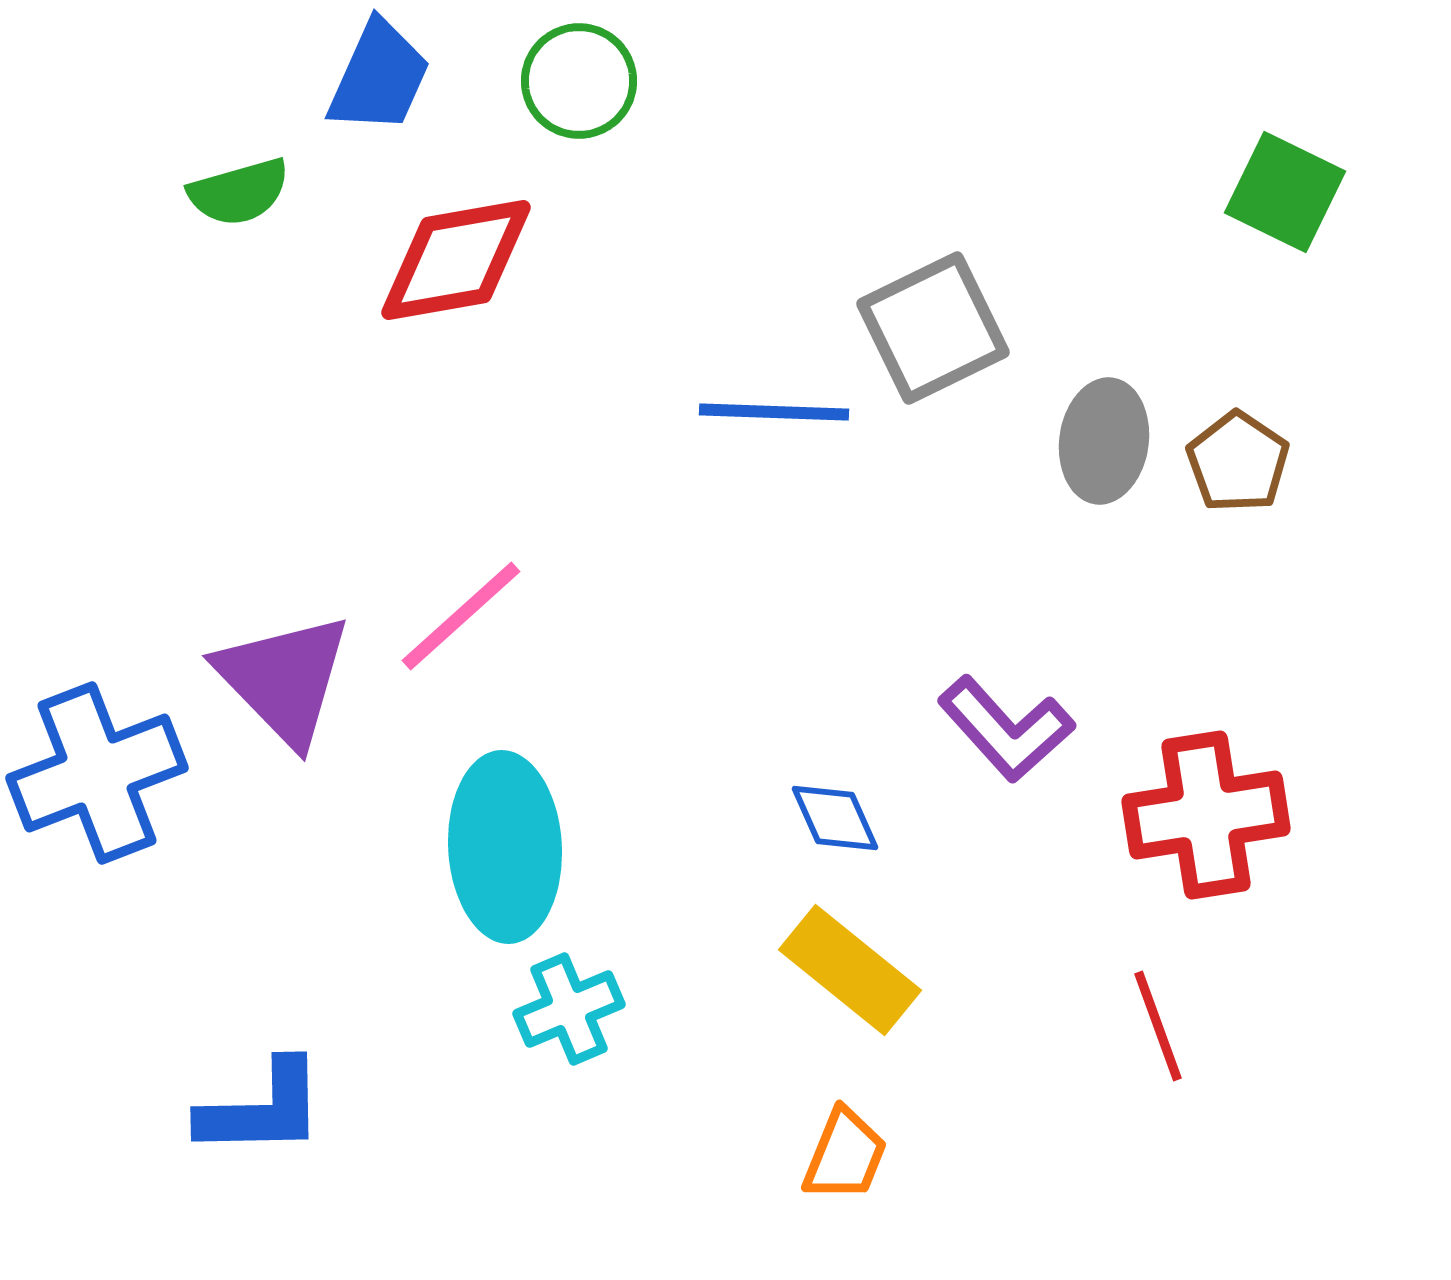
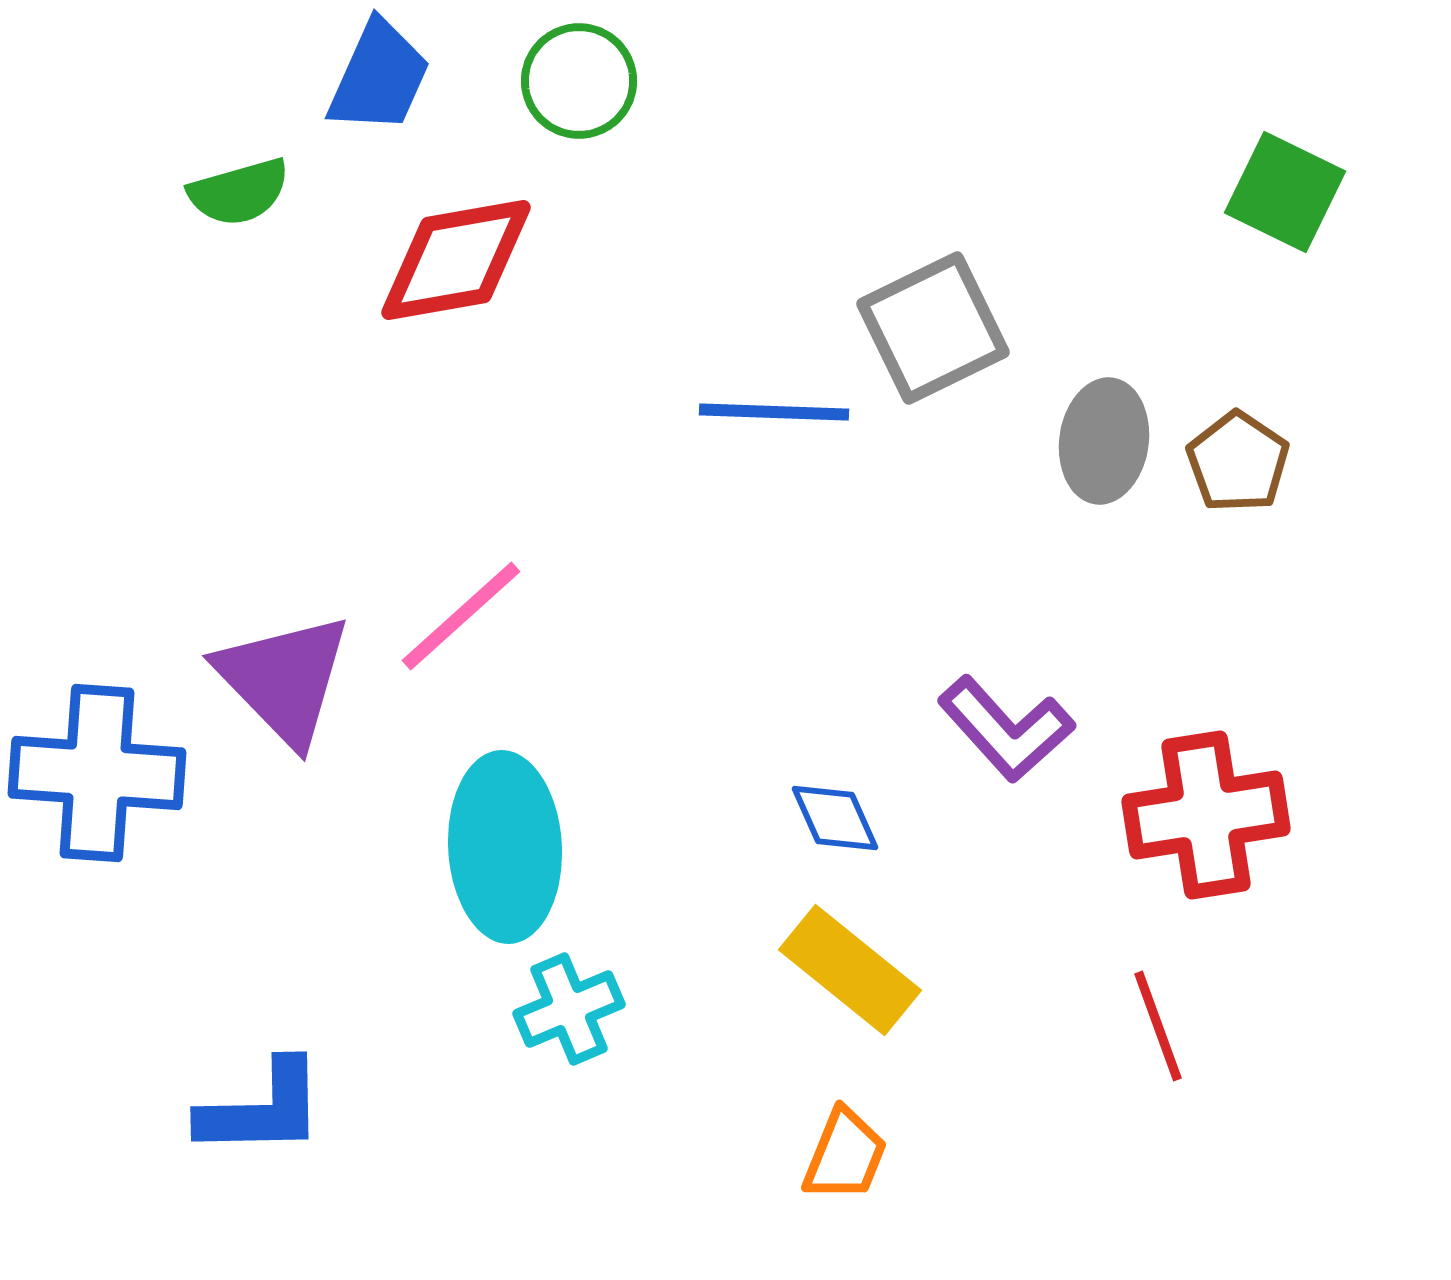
blue cross: rotated 25 degrees clockwise
